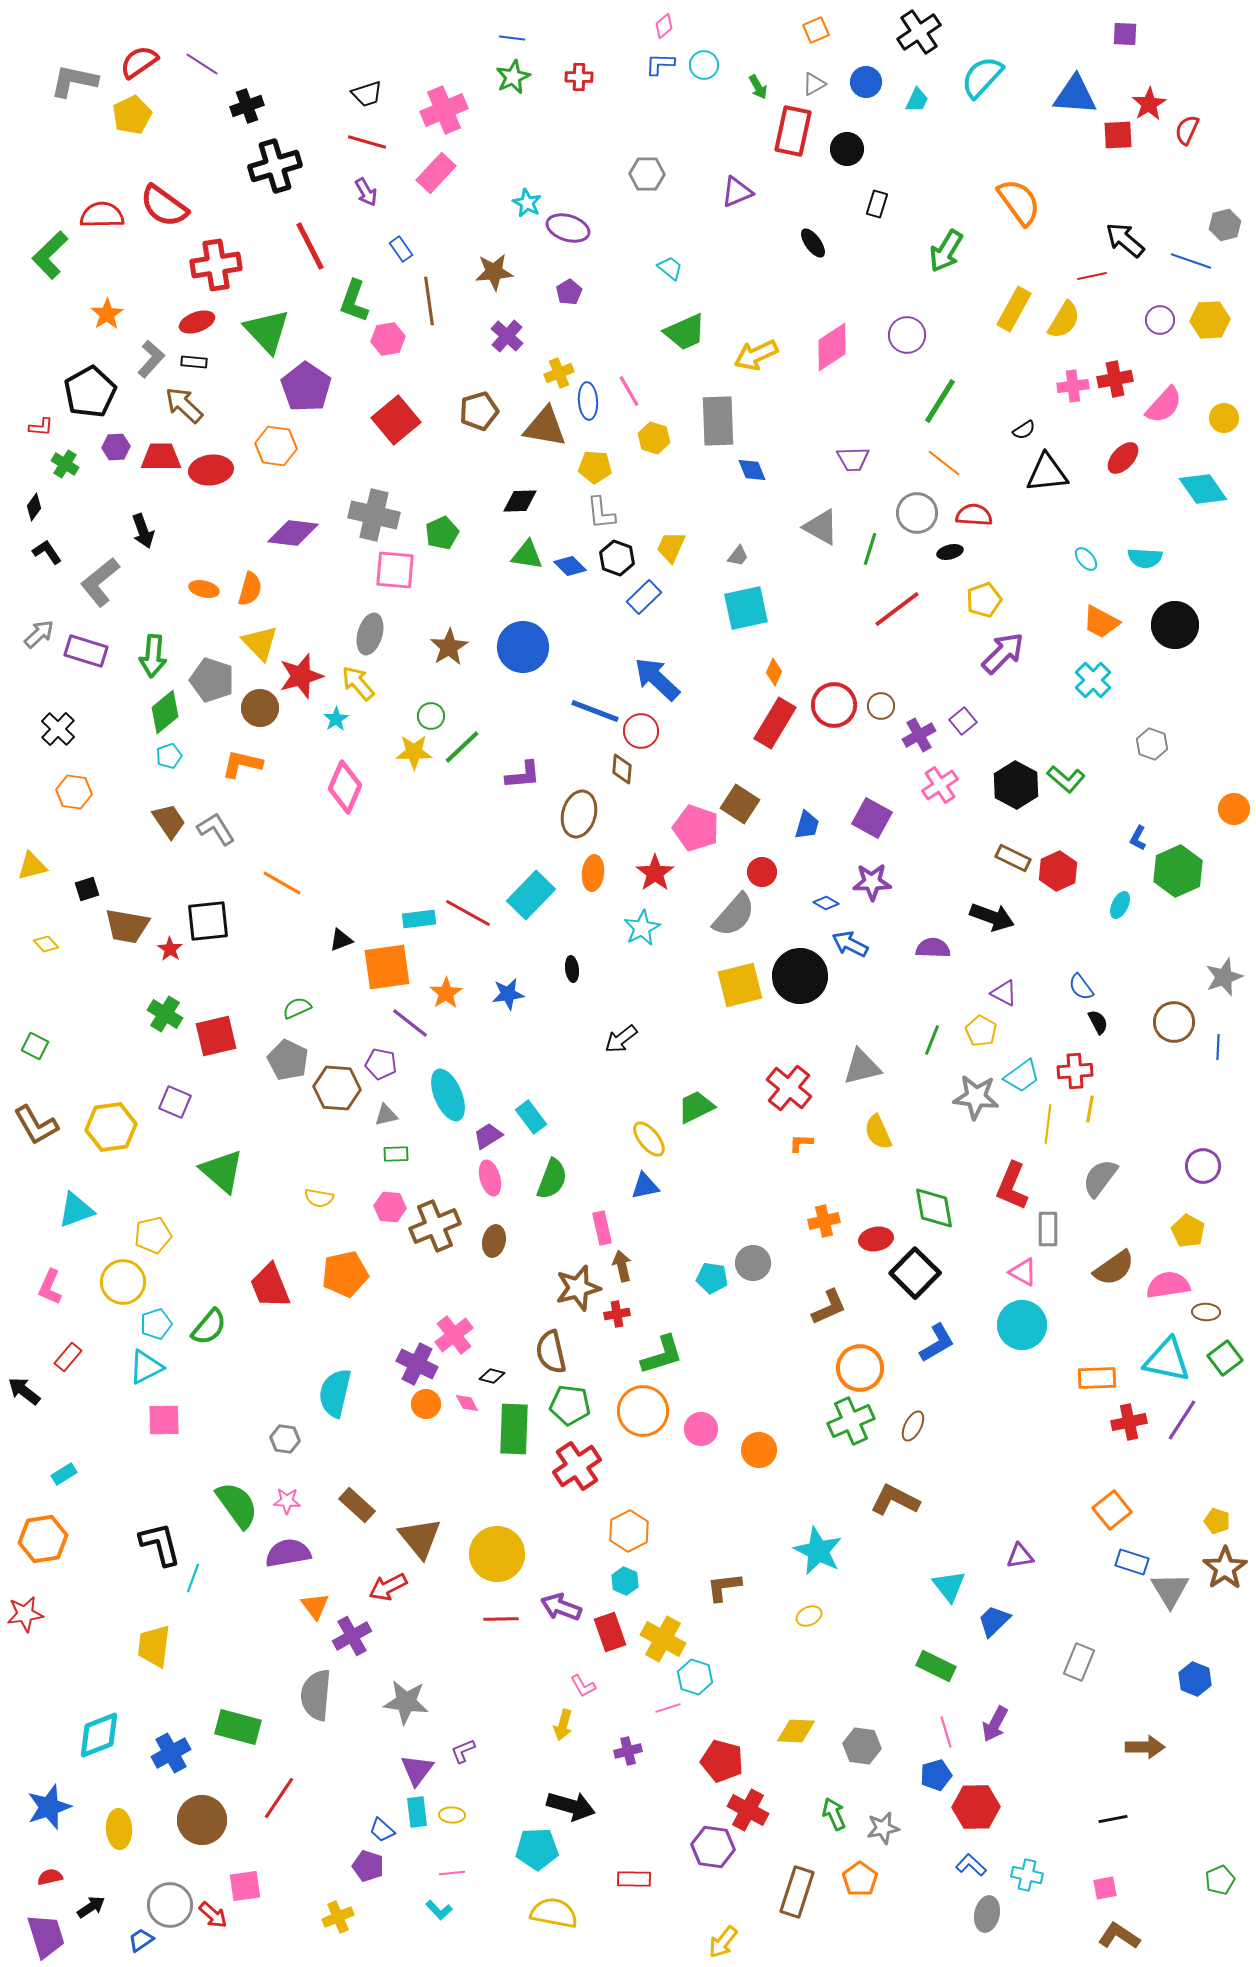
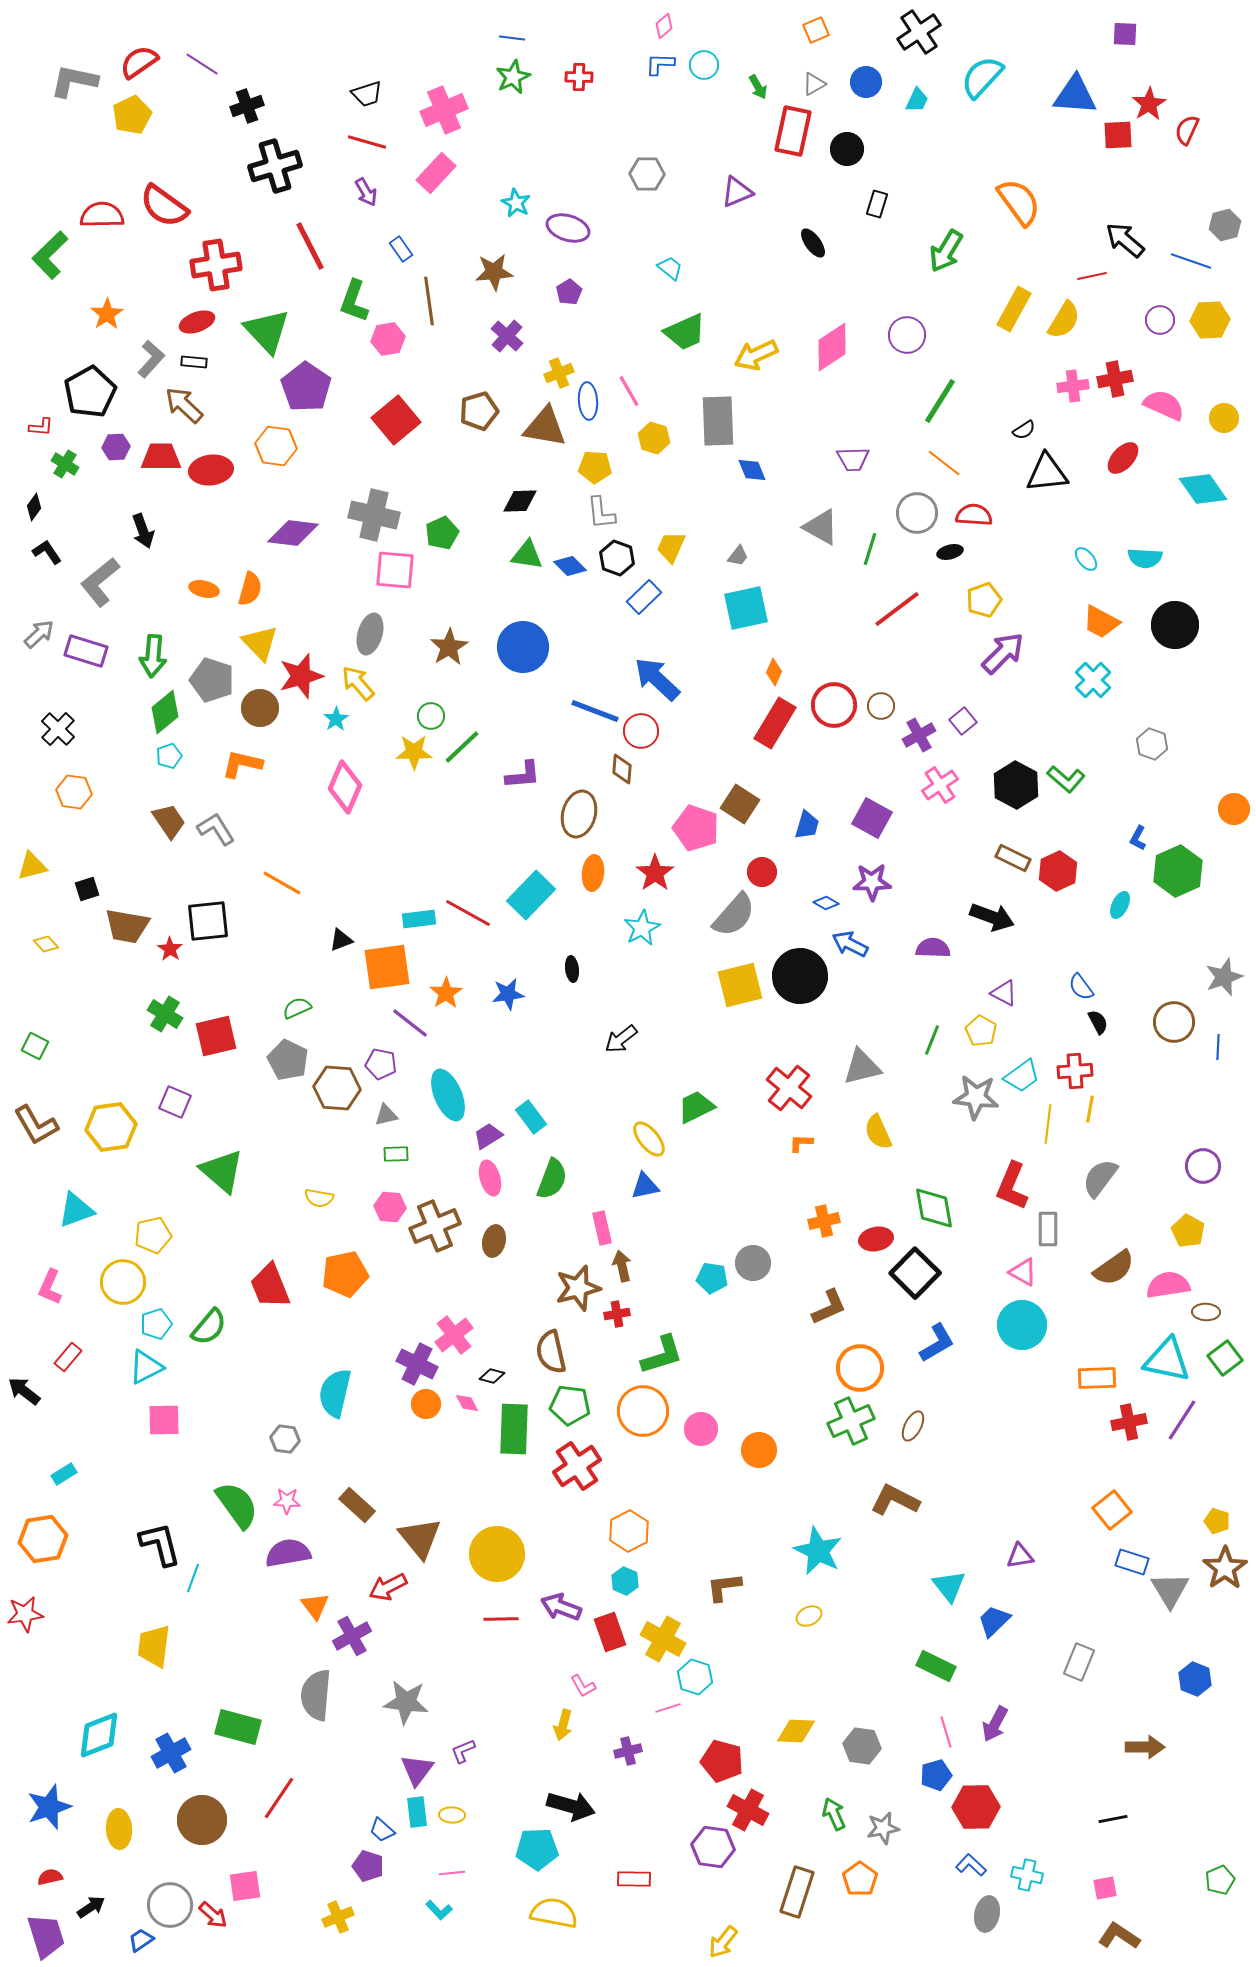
cyan star at (527, 203): moved 11 px left
pink semicircle at (1164, 405): rotated 108 degrees counterclockwise
